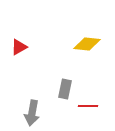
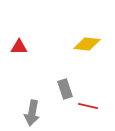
red triangle: rotated 30 degrees clockwise
gray rectangle: rotated 30 degrees counterclockwise
red line: rotated 12 degrees clockwise
